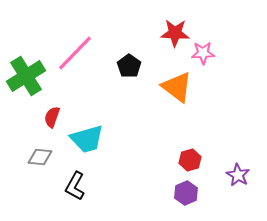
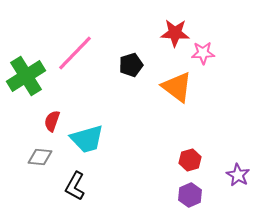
black pentagon: moved 2 px right, 1 px up; rotated 20 degrees clockwise
red semicircle: moved 4 px down
purple hexagon: moved 4 px right, 2 px down
